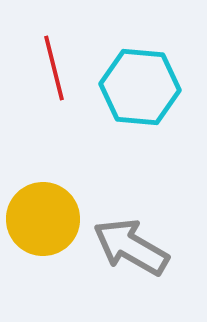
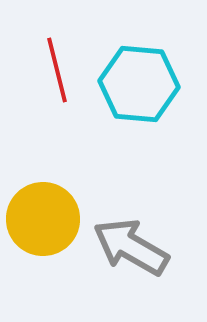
red line: moved 3 px right, 2 px down
cyan hexagon: moved 1 px left, 3 px up
